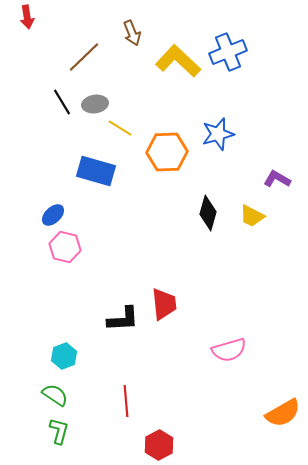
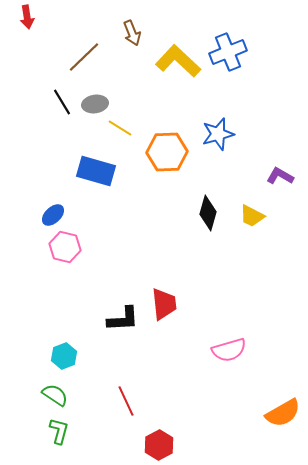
purple L-shape: moved 3 px right, 3 px up
red line: rotated 20 degrees counterclockwise
